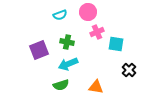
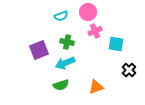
cyan semicircle: moved 1 px right, 1 px down
pink cross: moved 2 px left, 1 px up
cyan arrow: moved 3 px left, 1 px up
orange triangle: rotated 28 degrees counterclockwise
